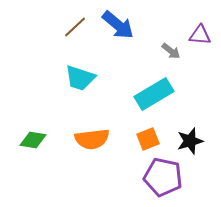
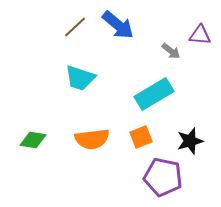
orange square: moved 7 px left, 2 px up
